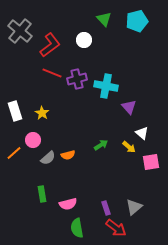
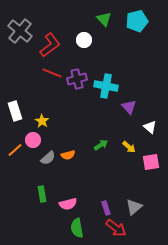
yellow star: moved 8 px down
white triangle: moved 8 px right, 6 px up
orange line: moved 1 px right, 3 px up
